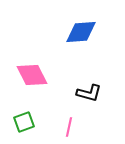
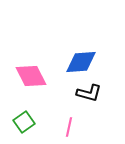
blue diamond: moved 30 px down
pink diamond: moved 1 px left, 1 px down
green square: rotated 15 degrees counterclockwise
